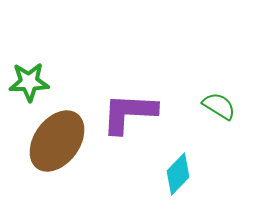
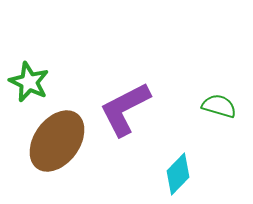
green star: rotated 27 degrees clockwise
green semicircle: rotated 16 degrees counterclockwise
purple L-shape: moved 4 px left, 4 px up; rotated 30 degrees counterclockwise
